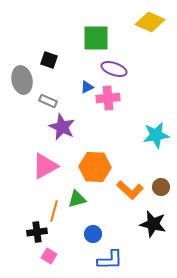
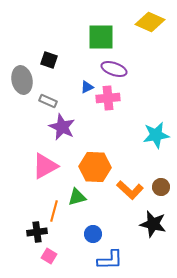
green square: moved 5 px right, 1 px up
green triangle: moved 2 px up
